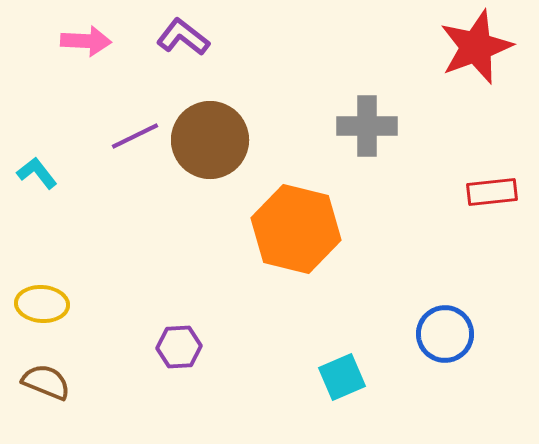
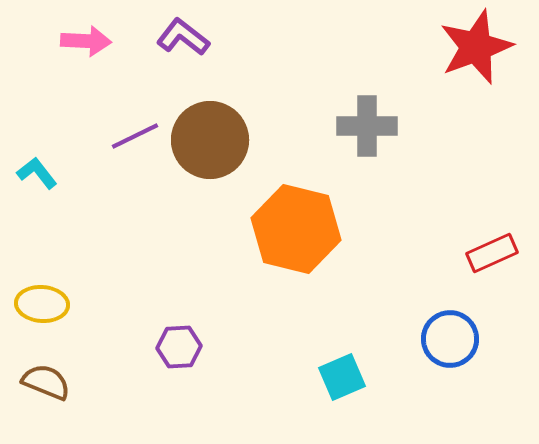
red rectangle: moved 61 px down; rotated 18 degrees counterclockwise
blue circle: moved 5 px right, 5 px down
